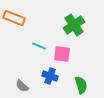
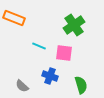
pink square: moved 2 px right, 1 px up
